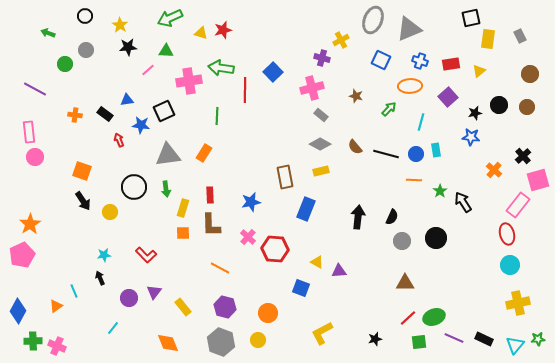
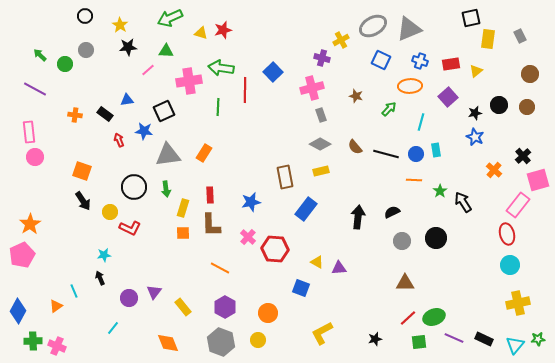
gray ellipse at (373, 20): moved 6 px down; rotated 40 degrees clockwise
green arrow at (48, 33): moved 8 px left, 22 px down; rotated 24 degrees clockwise
yellow triangle at (479, 71): moved 3 px left
gray rectangle at (321, 115): rotated 32 degrees clockwise
green line at (217, 116): moved 1 px right, 9 px up
blue star at (141, 125): moved 3 px right, 6 px down
blue star at (471, 137): moved 4 px right; rotated 18 degrees clockwise
blue rectangle at (306, 209): rotated 15 degrees clockwise
black semicircle at (392, 217): moved 5 px up; rotated 140 degrees counterclockwise
red L-shape at (146, 255): moved 16 px left, 27 px up; rotated 20 degrees counterclockwise
purple triangle at (339, 271): moved 3 px up
purple hexagon at (225, 307): rotated 15 degrees clockwise
